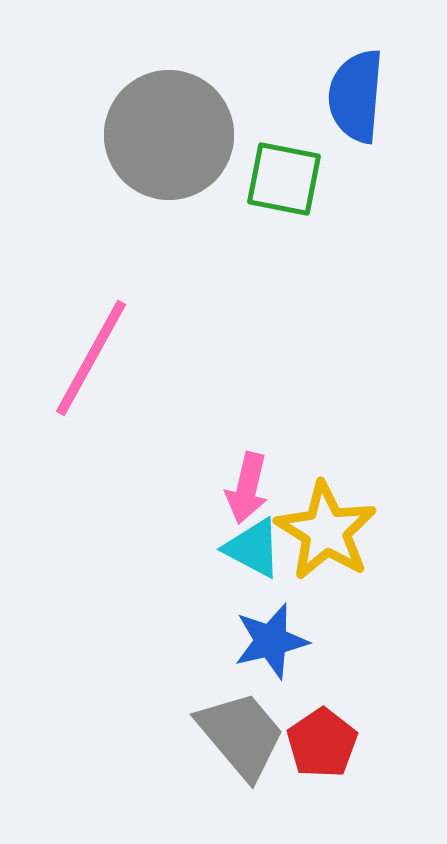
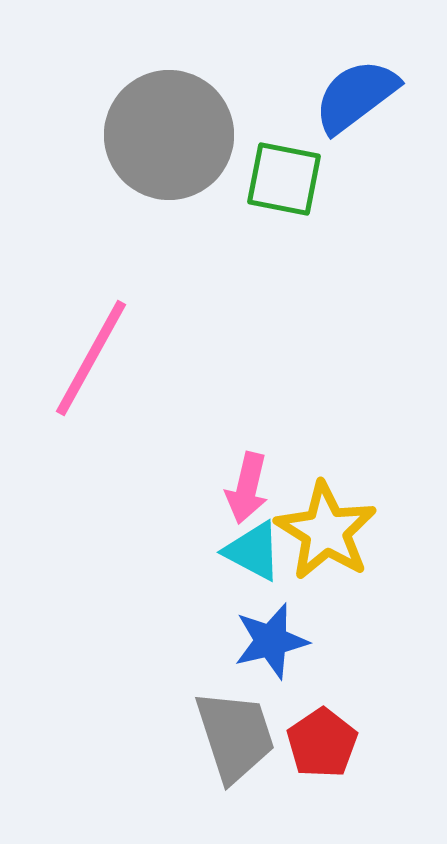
blue semicircle: rotated 48 degrees clockwise
cyan triangle: moved 3 px down
gray trapezoid: moved 6 px left, 1 px down; rotated 22 degrees clockwise
